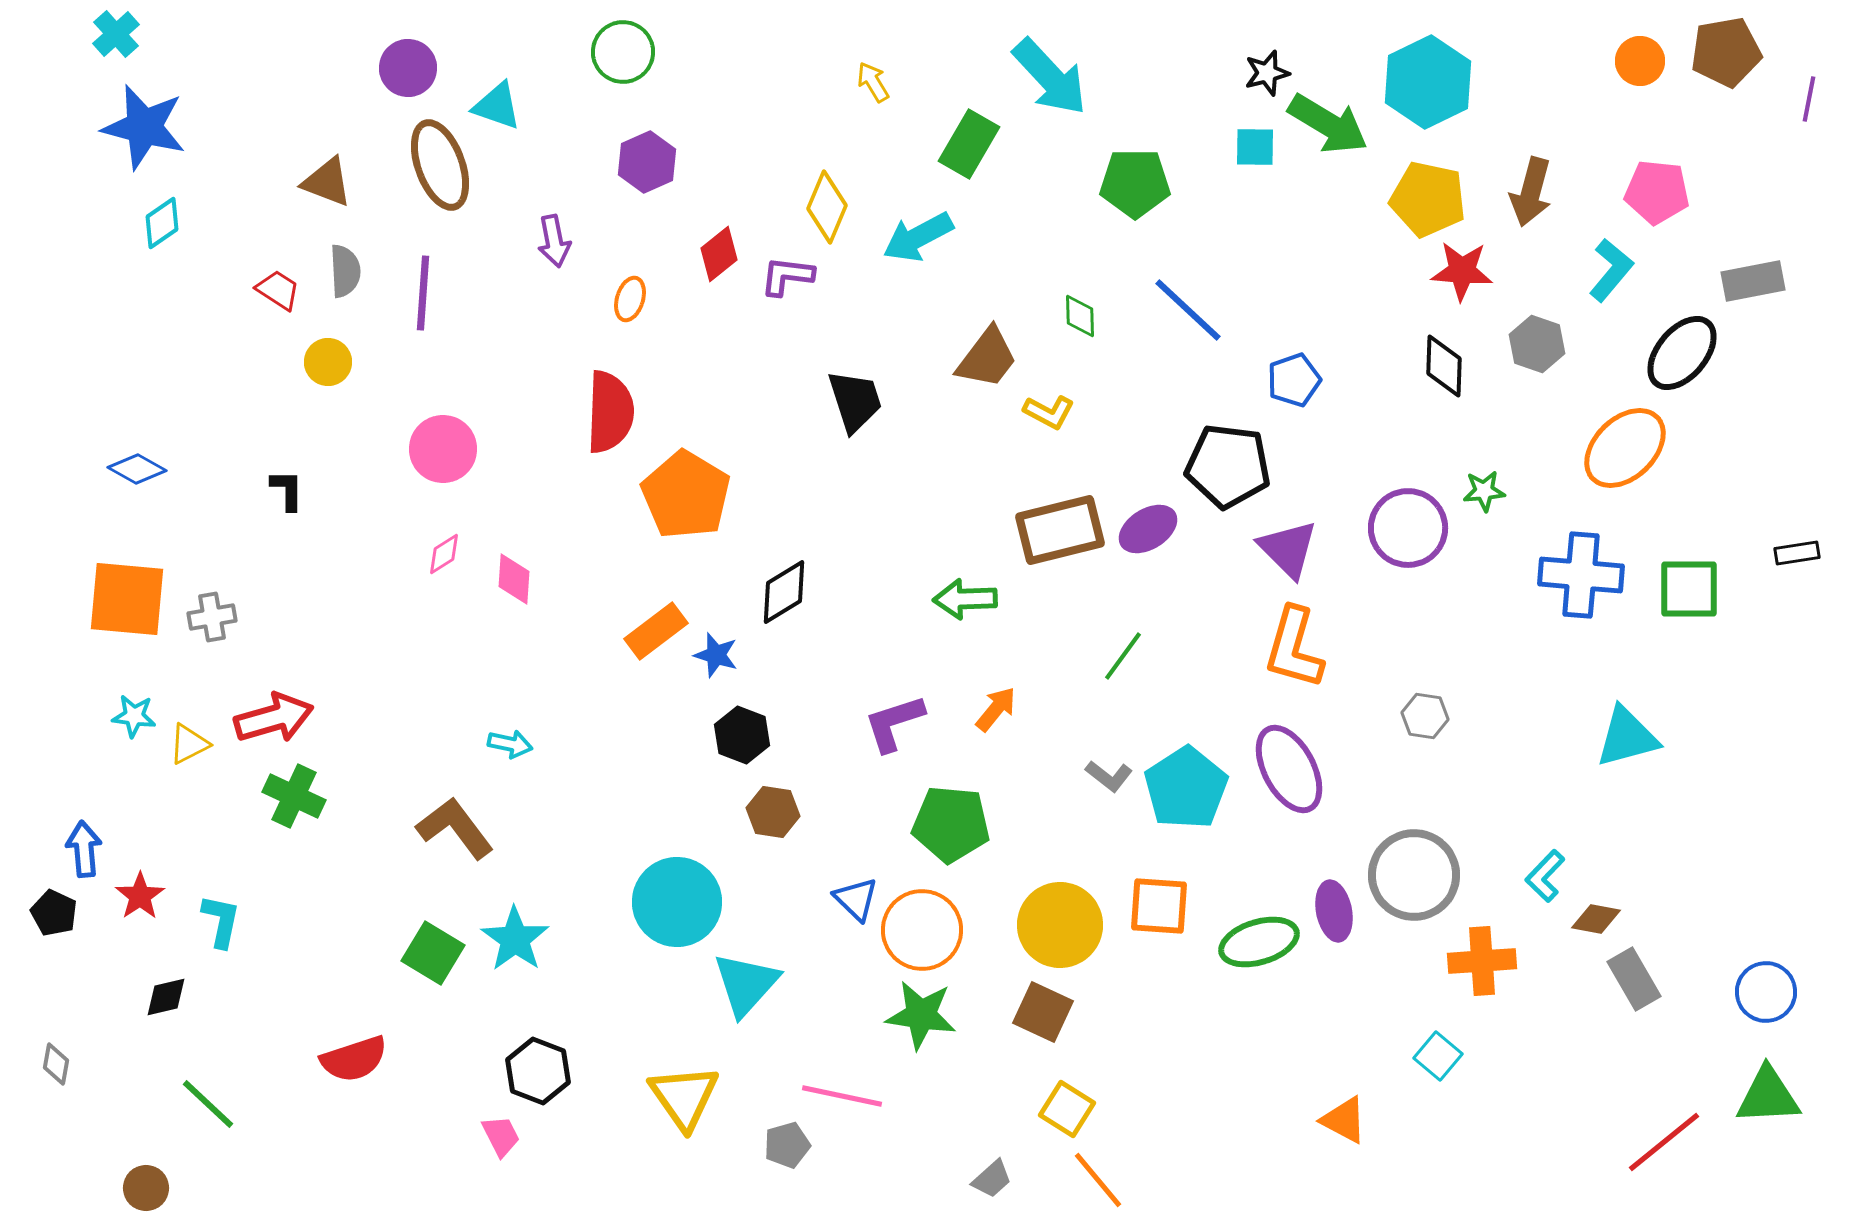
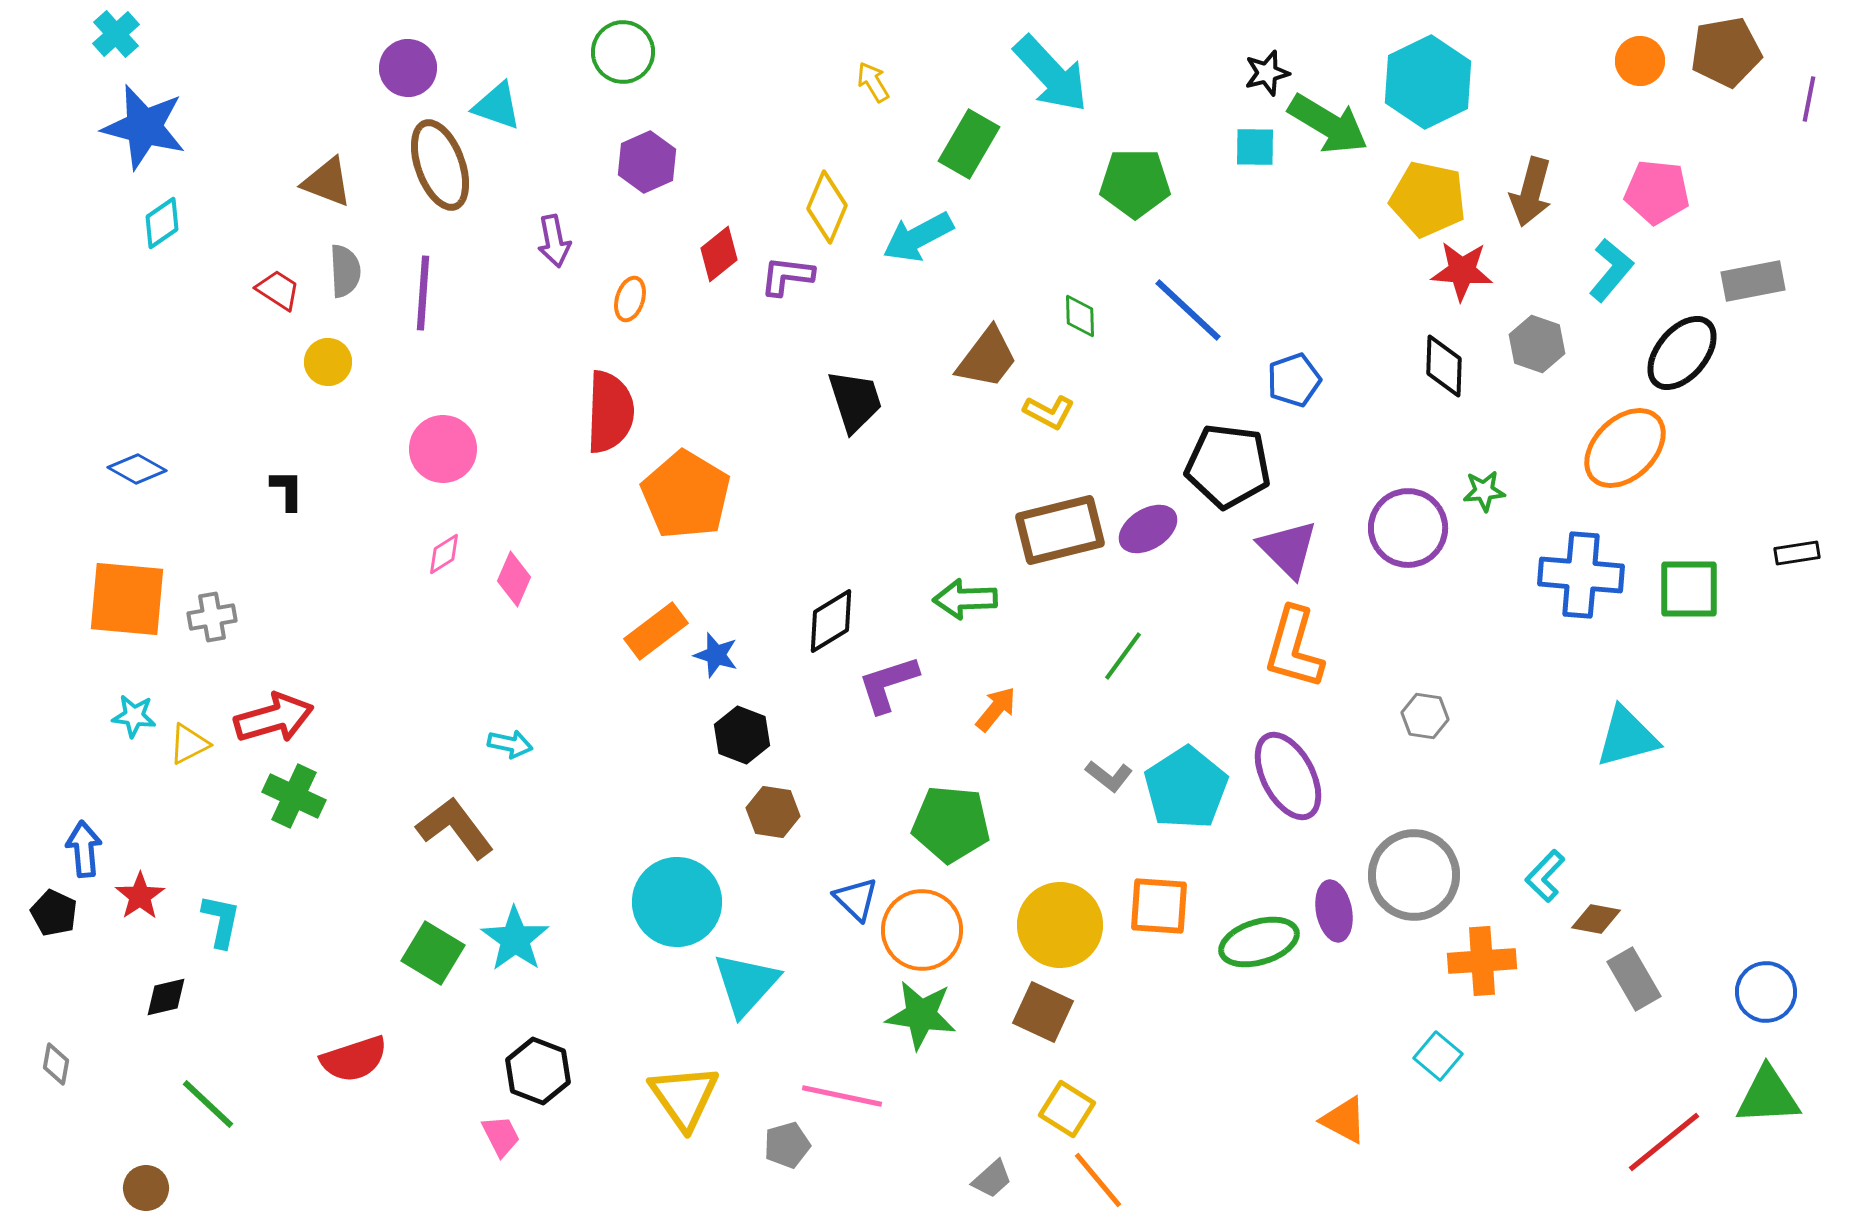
cyan arrow at (1050, 77): moved 1 px right, 3 px up
pink diamond at (514, 579): rotated 20 degrees clockwise
black diamond at (784, 592): moved 47 px right, 29 px down
purple L-shape at (894, 723): moved 6 px left, 39 px up
purple ellipse at (1289, 769): moved 1 px left, 7 px down
